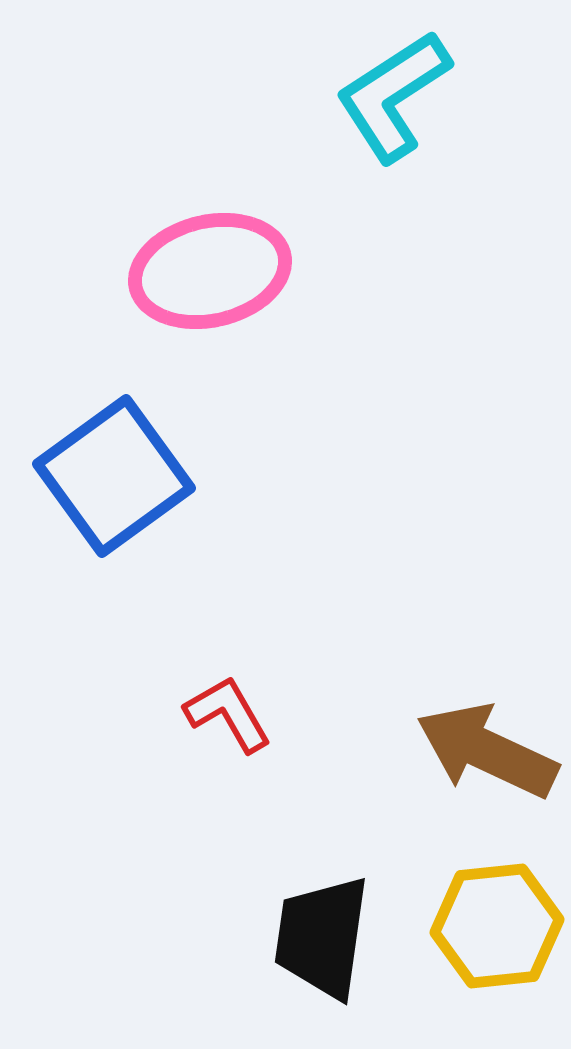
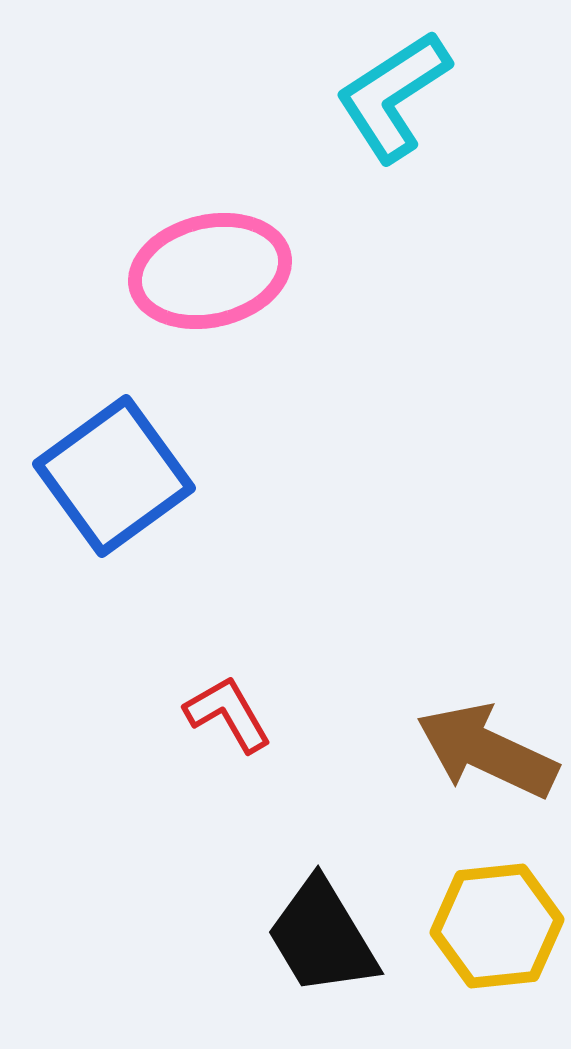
black trapezoid: rotated 39 degrees counterclockwise
